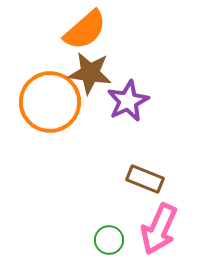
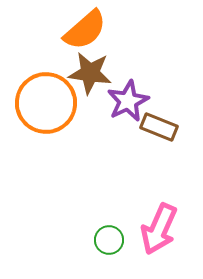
orange circle: moved 4 px left, 1 px down
brown rectangle: moved 14 px right, 52 px up
